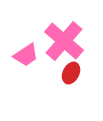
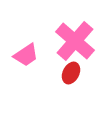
pink cross: moved 11 px right
